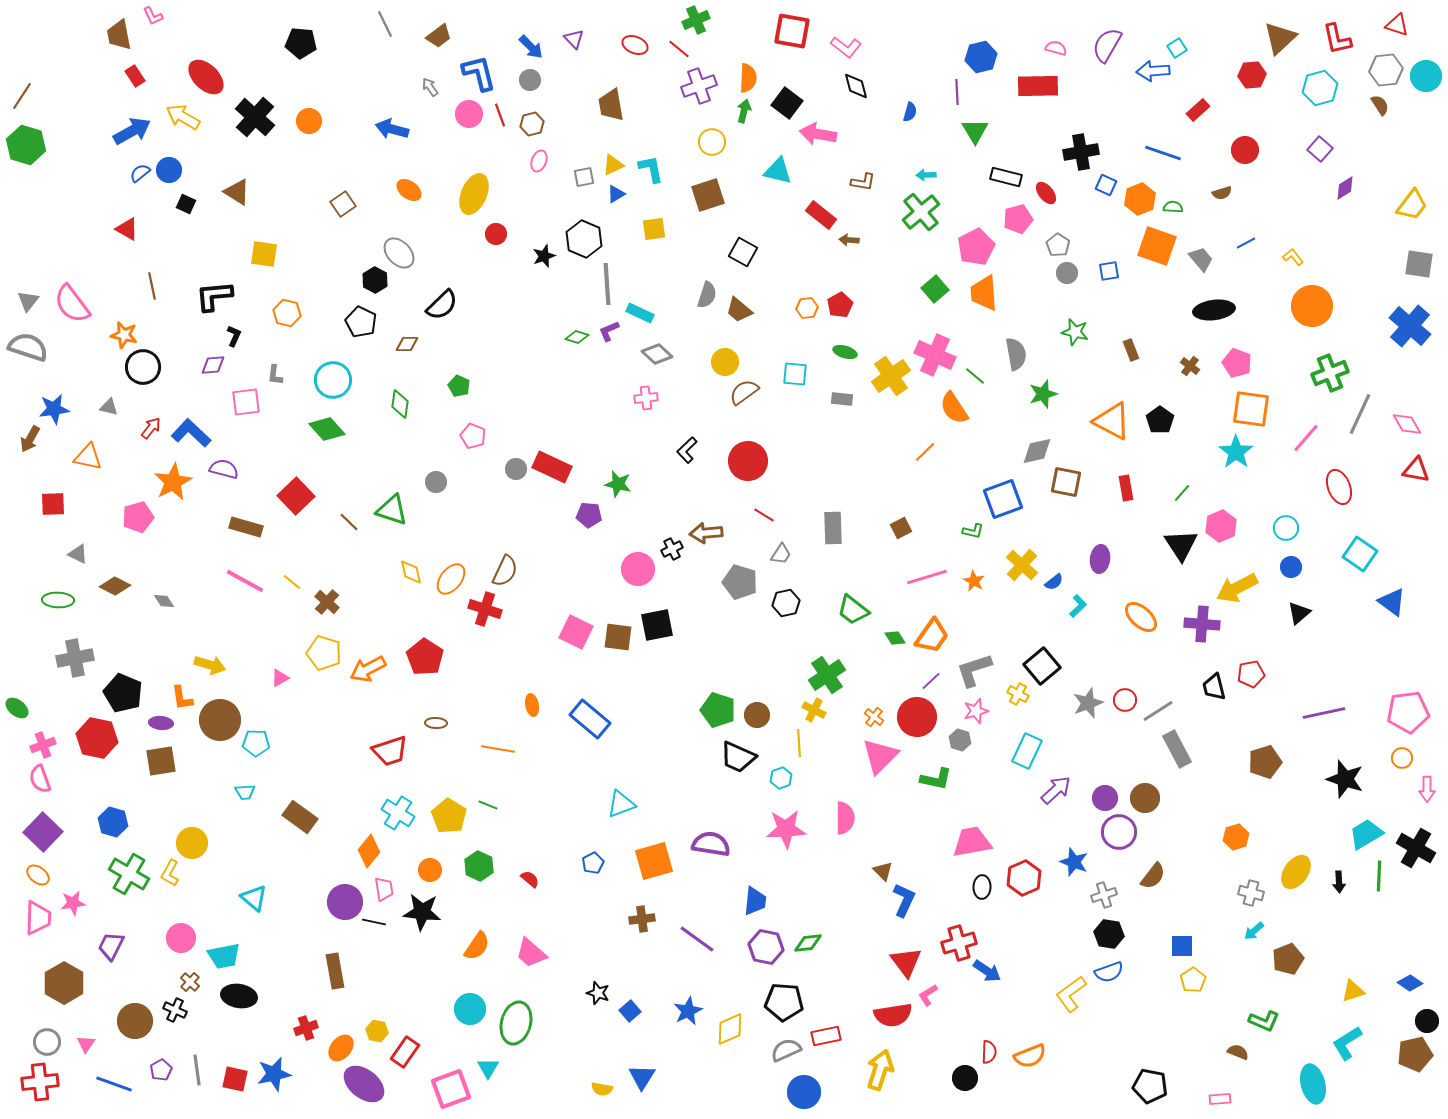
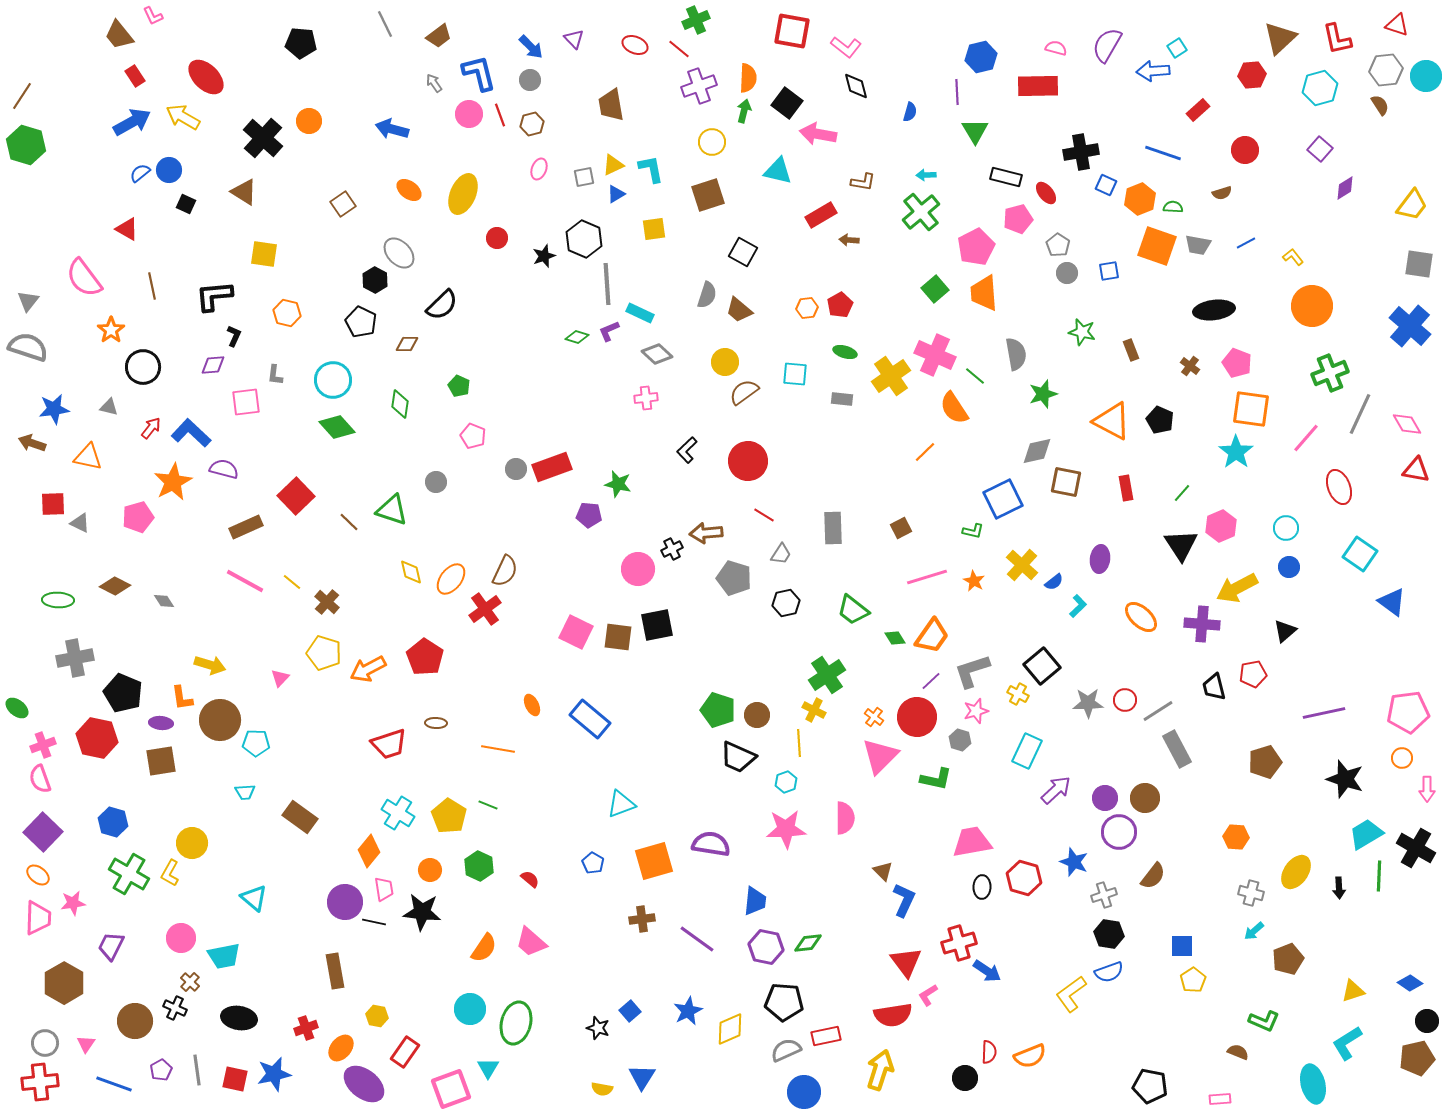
brown trapezoid at (119, 35): rotated 28 degrees counterclockwise
gray arrow at (430, 87): moved 4 px right, 4 px up
black cross at (255, 117): moved 8 px right, 21 px down
blue arrow at (132, 131): moved 9 px up
pink ellipse at (539, 161): moved 8 px down
brown triangle at (237, 192): moved 7 px right
yellow ellipse at (474, 194): moved 11 px left
red rectangle at (821, 215): rotated 68 degrees counterclockwise
red circle at (496, 234): moved 1 px right, 4 px down
gray trapezoid at (1201, 259): moved 3 px left, 14 px up; rotated 140 degrees clockwise
pink semicircle at (72, 304): moved 12 px right, 26 px up
green star at (1075, 332): moved 7 px right
orange star at (124, 335): moved 13 px left, 5 px up; rotated 24 degrees clockwise
black pentagon at (1160, 420): rotated 12 degrees counterclockwise
green diamond at (327, 429): moved 10 px right, 2 px up
brown arrow at (30, 439): moved 2 px right, 4 px down; rotated 80 degrees clockwise
red rectangle at (552, 467): rotated 45 degrees counterclockwise
blue square at (1003, 499): rotated 6 degrees counterclockwise
brown rectangle at (246, 527): rotated 40 degrees counterclockwise
gray triangle at (78, 554): moved 2 px right, 31 px up
blue circle at (1291, 567): moved 2 px left
gray pentagon at (740, 582): moved 6 px left, 4 px up
red cross at (485, 609): rotated 36 degrees clockwise
black triangle at (1299, 613): moved 14 px left, 18 px down
gray L-shape at (974, 670): moved 2 px left, 1 px down
red pentagon at (1251, 674): moved 2 px right
pink triangle at (280, 678): rotated 18 degrees counterclockwise
gray star at (1088, 703): rotated 20 degrees clockwise
orange ellipse at (532, 705): rotated 15 degrees counterclockwise
red trapezoid at (390, 751): moved 1 px left, 7 px up
cyan hexagon at (781, 778): moved 5 px right, 4 px down
orange hexagon at (1236, 837): rotated 20 degrees clockwise
blue pentagon at (593, 863): rotated 15 degrees counterclockwise
red hexagon at (1024, 878): rotated 20 degrees counterclockwise
black arrow at (1339, 882): moved 6 px down
orange semicircle at (477, 946): moved 7 px right, 2 px down
pink trapezoid at (531, 953): moved 11 px up
black star at (598, 993): moved 35 px down
black ellipse at (239, 996): moved 22 px down
black cross at (175, 1010): moved 2 px up
yellow hexagon at (377, 1031): moved 15 px up
gray circle at (47, 1042): moved 2 px left, 1 px down
brown pentagon at (1415, 1054): moved 2 px right, 4 px down
